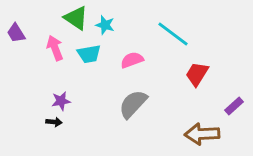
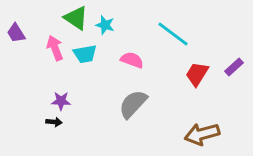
cyan trapezoid: moved 4 px left
pink semicircle: rotated 40 degrees clockwise
purple star: rotated 12 degrees clockwise
purple rectangle: moved 39 px up
brown arrow: rotated 12 degrees counterclockwise
